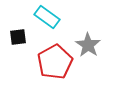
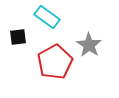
gray star: moved 1 px right
